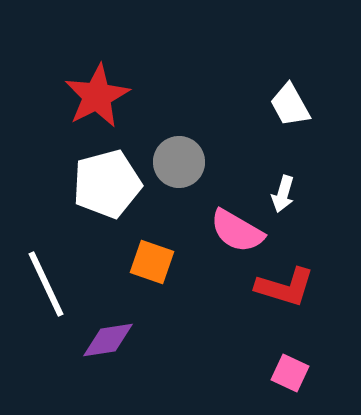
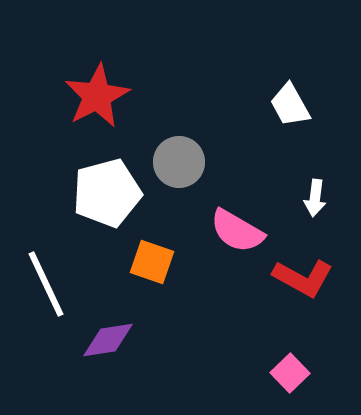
white pentagon: moved 9 px down
white arrow: moved 32 px right, 4 px down; rotated 9 degrees counterclockwise
red L-shape: moved 18 px right, 9 px up; rotated 12 degrees clockwise
pink square: rotated 21 degrees clockwise
